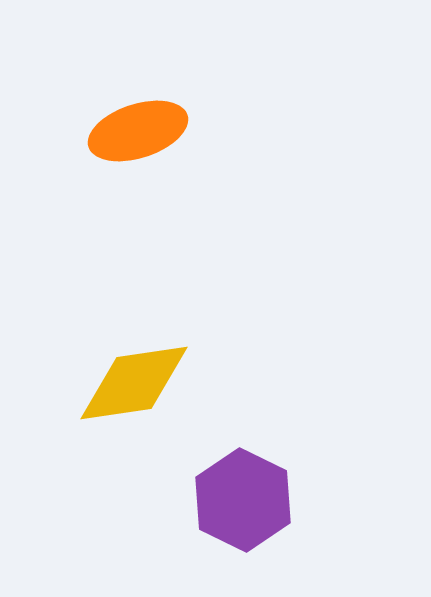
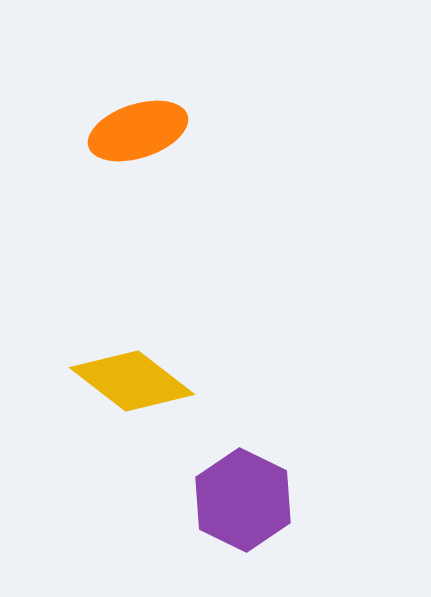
yellow diamond: moved 2 px left, 2 px up; rotated 46 degrees clockwise
